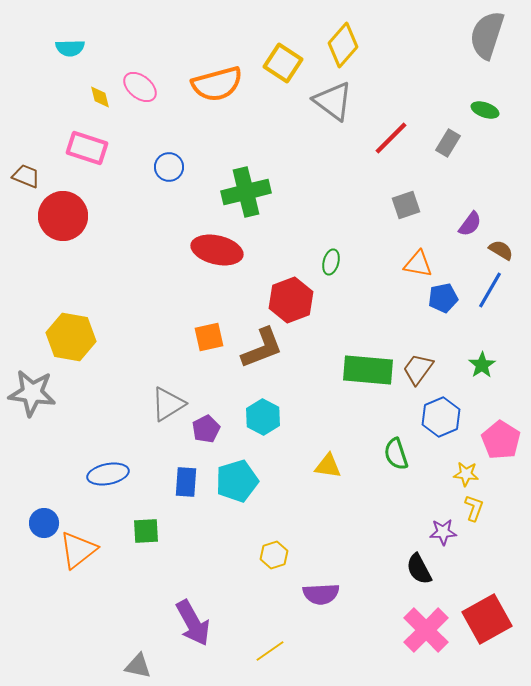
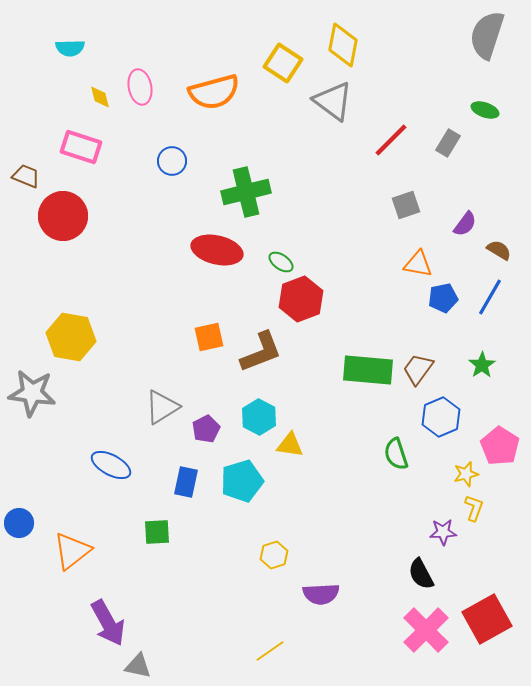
yellow diamond at (343, 45): rotated 30 degrees counterclockwise
orange semicircle at (217, 84): moved 3 px left, 8 px down
pink ellipse at (140, 87): rotated 40 degrees clockwise
red line at (391, 138): moved 2 px down
pink rectangle at (87, 148): moved 6 px left, 1 px up
blue circle at (169, 167): moved 3 px right, 6 px up
purple semicircle at (470, 224): moved 5 px left
brown semicircle at (501, 250): moved 2 px left
green ellipse at (331, 262): moved 50 px left; rotated 70 degrees counterclockwise
blue line at (490, 290): moved 7 px down
red hexagon at (291, 300): moved 10 px right, 1 px up
brown L-shape at (262, 348): moved 1 px left, 4 px down
gray triangle at (168, 404): moved 6 px left, 3 px down
cyan hexagon at (263, 417): moved 4 px left
pink pentagon at (501, 440): moved 1 px left, 6 px down
yellow triangle at (328, 466): moved 38 px left, 21 px up
blue ellipse at (108, 474): moved 3 px right, 9 px up; rotated 39 degrees clockwise
yellow star at (466, 474): rotated 20 degrees counterclockwise
cyan pentagon at (237, 481): moved 5 px right
blue rectangle at (186, 482): rotated 8 degrees clockwise
blue circle at (44, 523): moved 25 px left
green square at (146, 531): moved 11 px right, 1 px down
orange triangle at (78, 550): moved 6 px left, 1 px down
black semicircle at (419, 569): moved 2 px right, 5 px down
purple arrow at (193, 623): moved 85 px left
